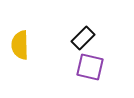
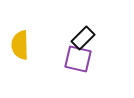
purple square: moved 12 px left, 8 px up
